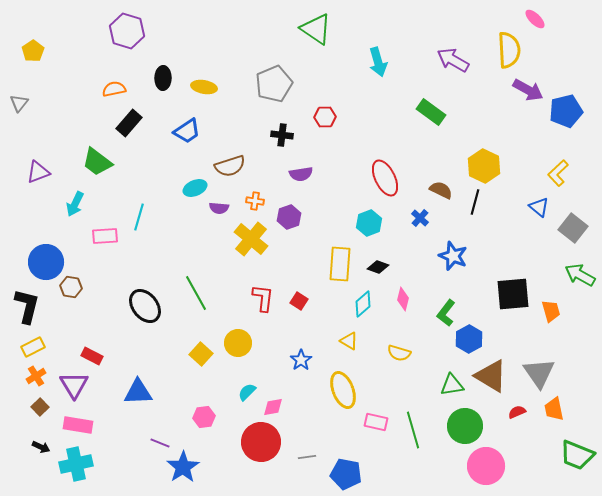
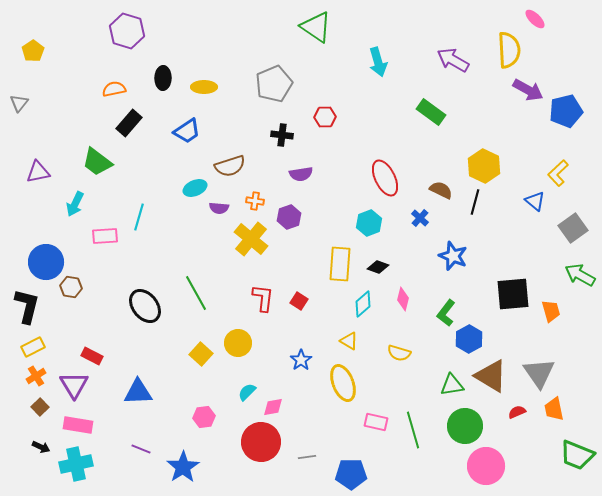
green triangle at (316, 29): moved 2 px up
yellow ellipse at (204, 87): rotated 10 degrees counterclockwise
purple triangle at (38, 172): rotated 10 degrees clockwise
blue triangle at (539, 207): moved 4 px left, 6 px up
gray square at (573, 228): rotated 16 degrees clockwise
yellow ellipse at (343, 390): moved 7 px up
purple line at (160, 443): moved 19 px left, 6 px down
blue pentagon at (346, 474): moved 5 px right; rotated 12 degrees counterclockwise
